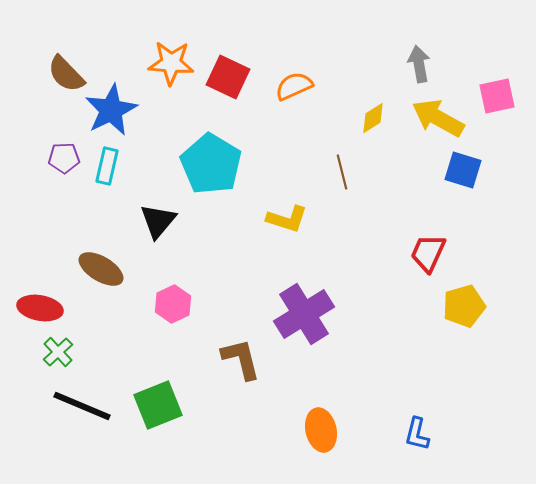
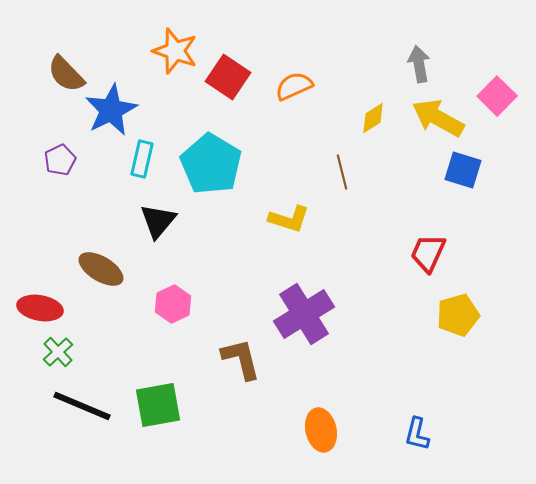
orange star: moved 4 px right, 12 px up; rotated 15 degrees clockwise
red square: rotated 9 degrees clockwise
pink square: rotated 33 degrees counterclockwise
purple pentagon: moved 4 px left, 2 px down; rotated 24 degrees counterclockwise
cyan rectangle: moved 35 px right, 7 px up
yellow L-shape: moved 2 px right
yellow pentagon: moved 6 px left, 9 px down
green square: rotated 12 degrees clockwise
